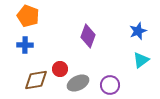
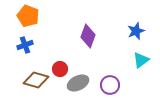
blue star: moved 2 px left
blue cross: rotated 21 degrees counterclockwise
brown diamond: rotated 25 degrees clockwise
